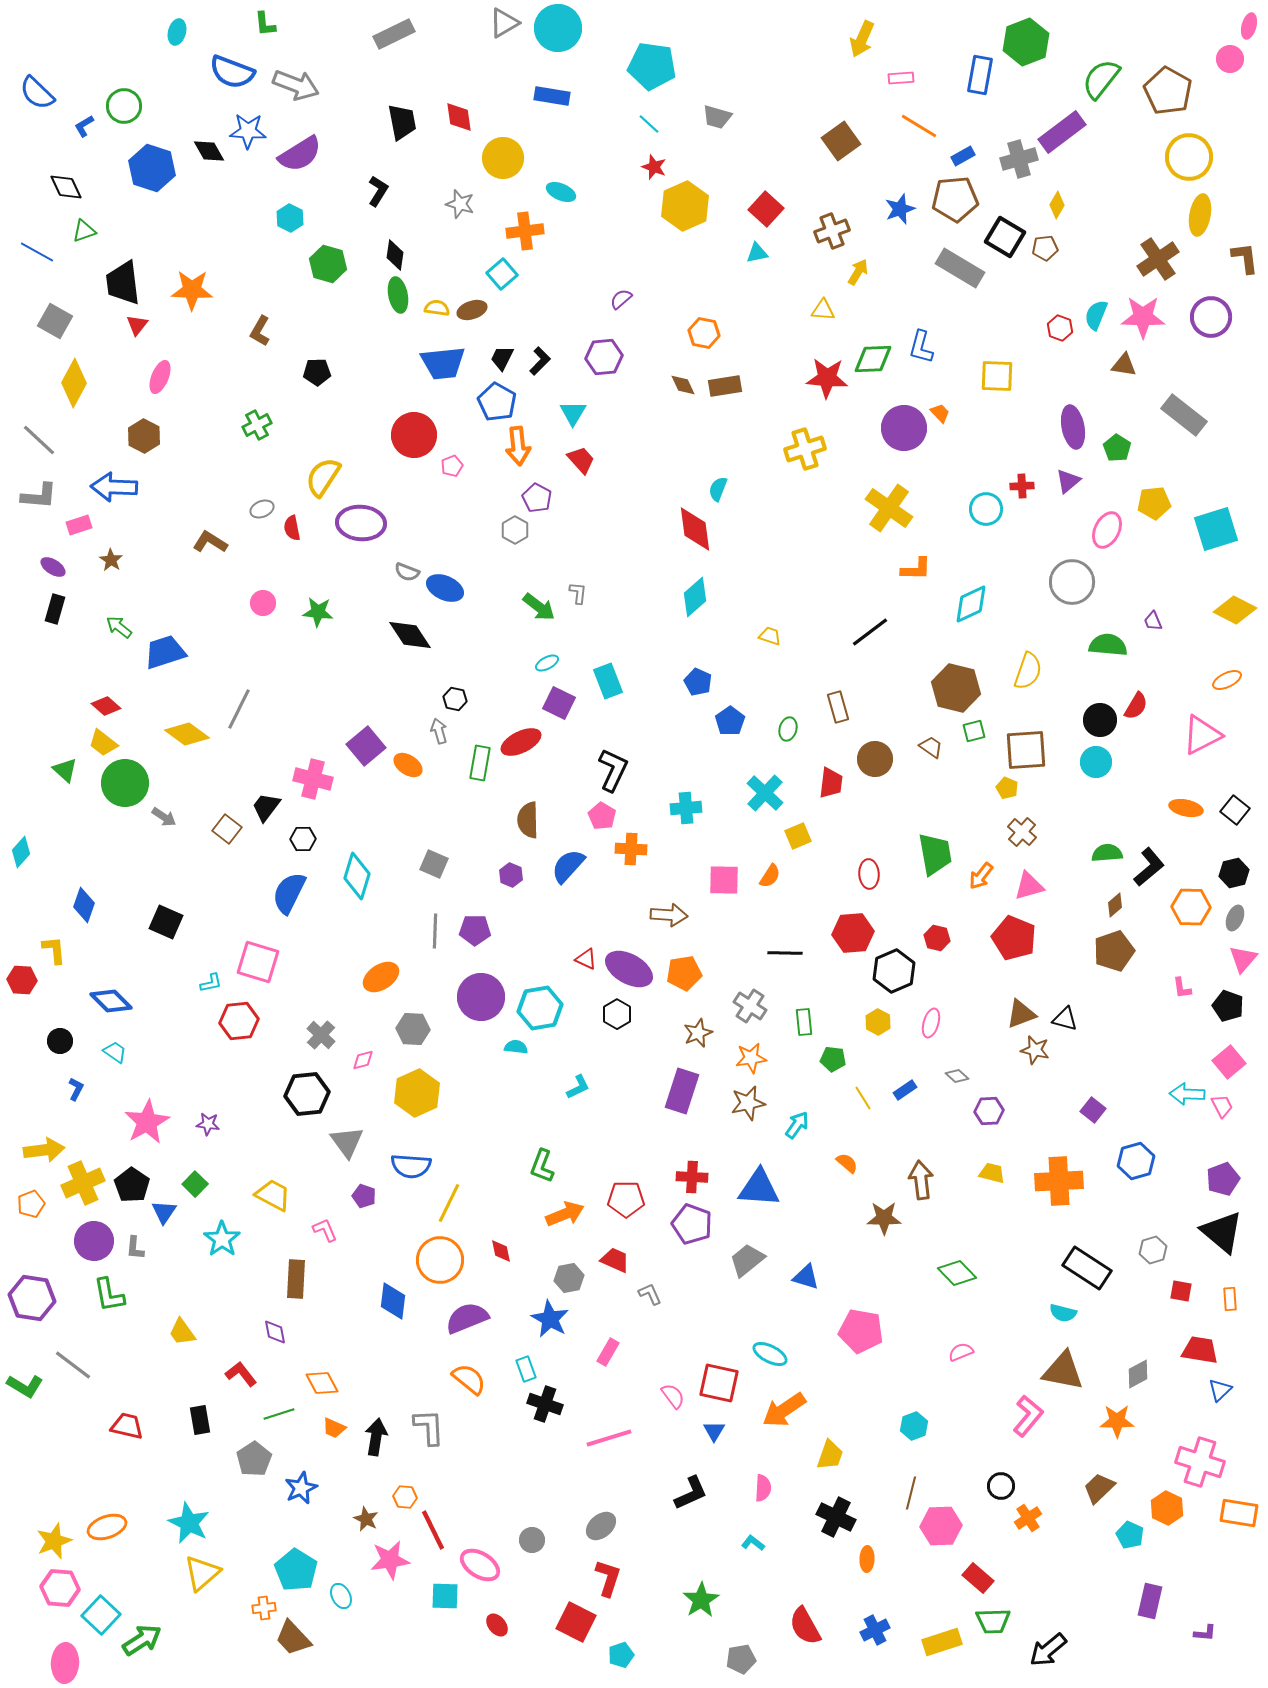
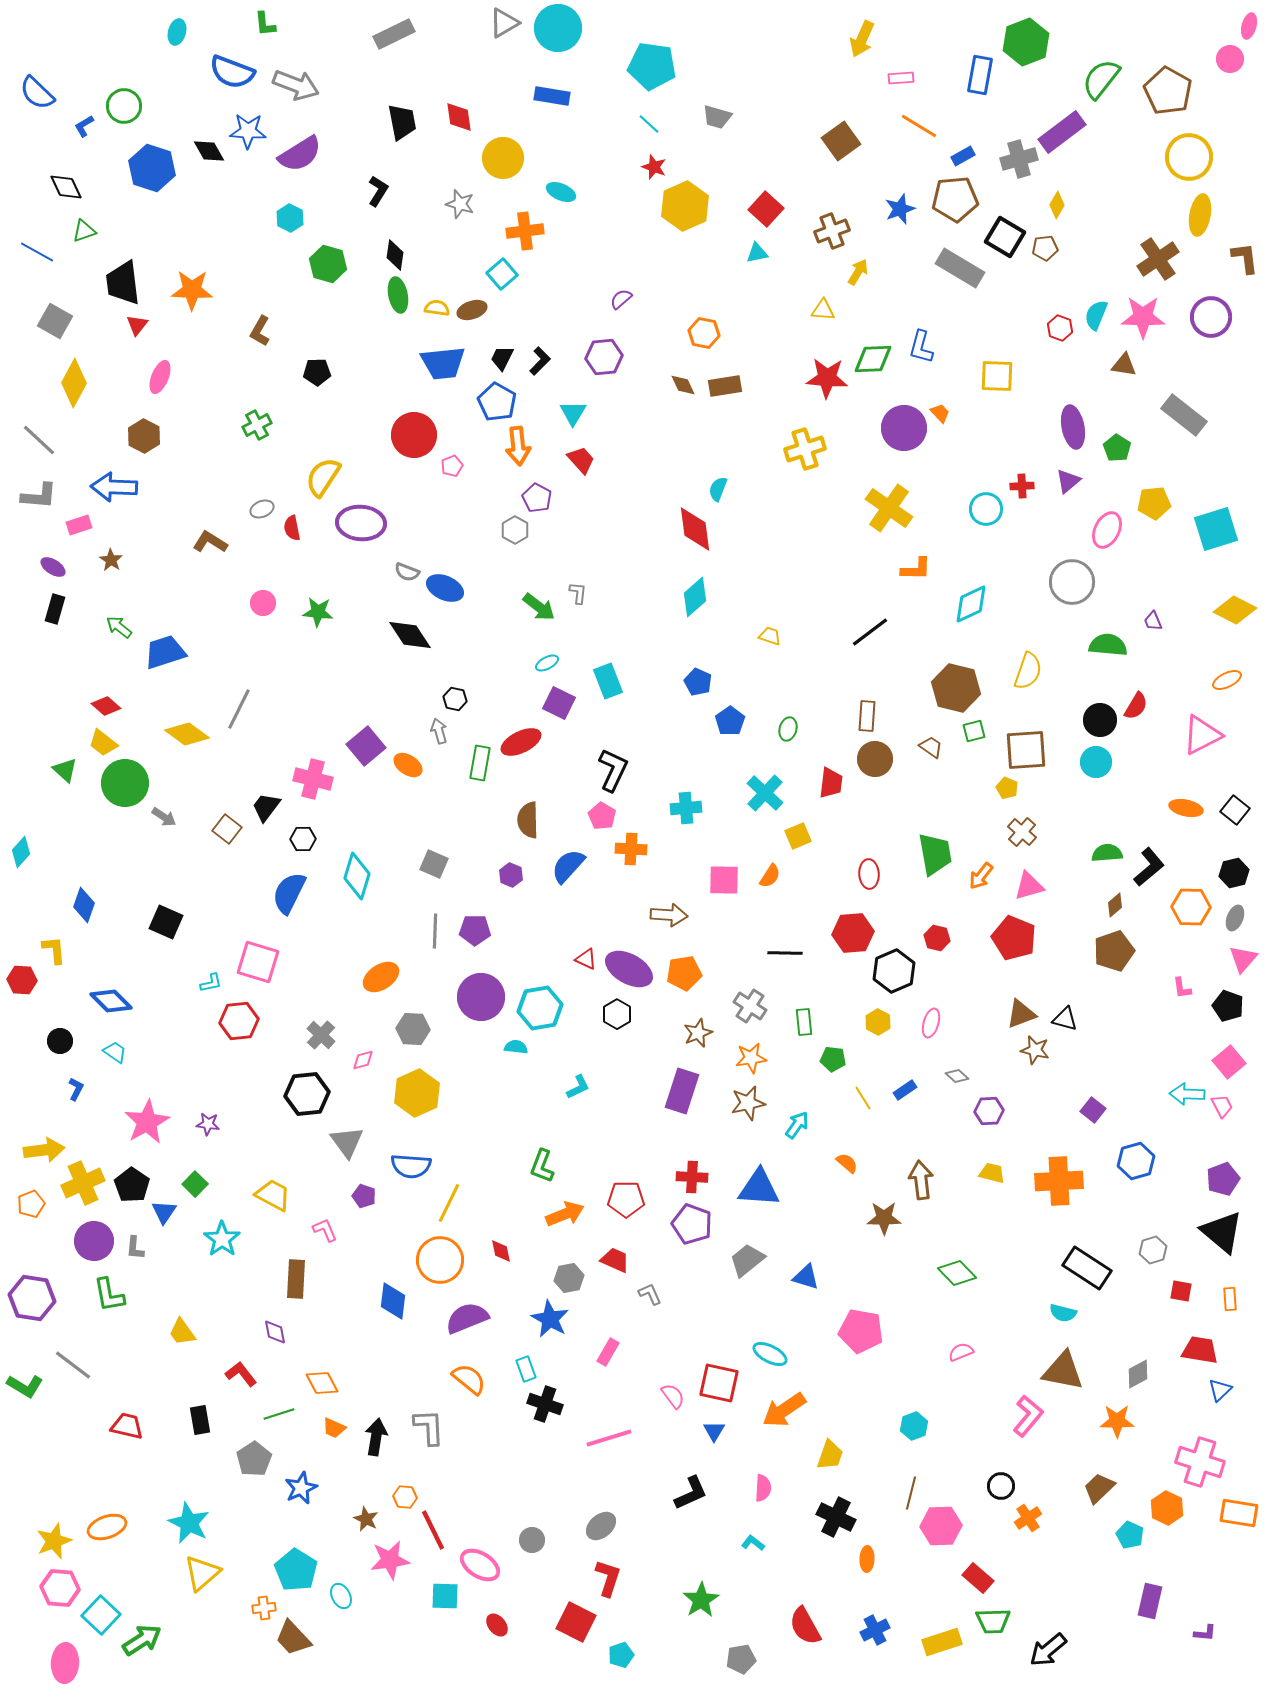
brown rectangle at (838, 707): moved 29 px right, 9 px down; rotated 20 degrees clockwise
